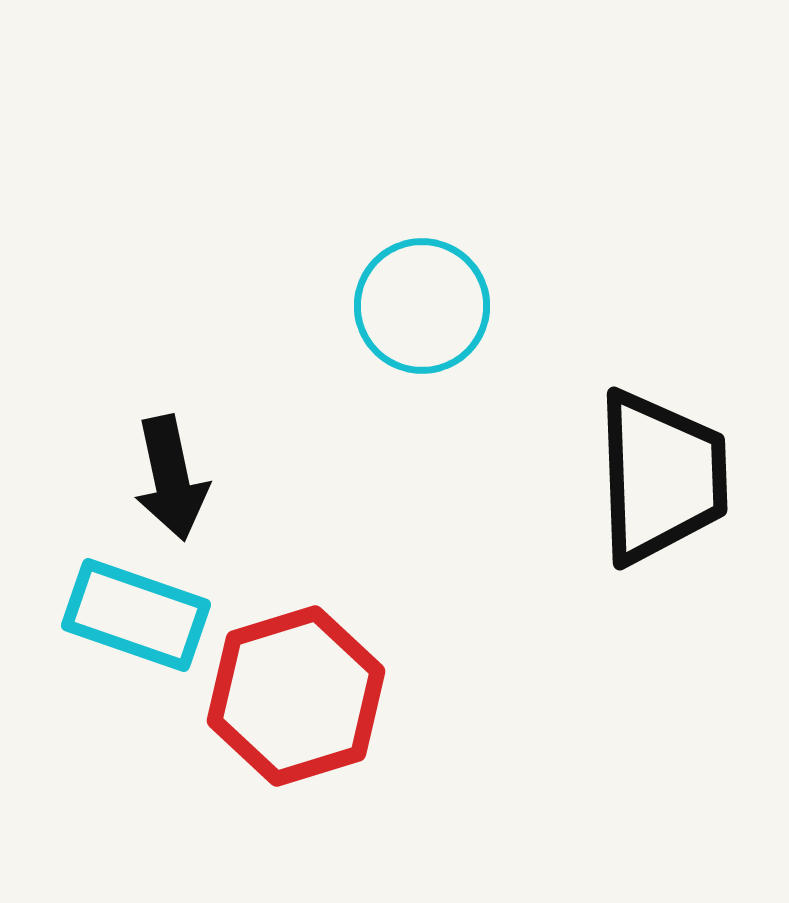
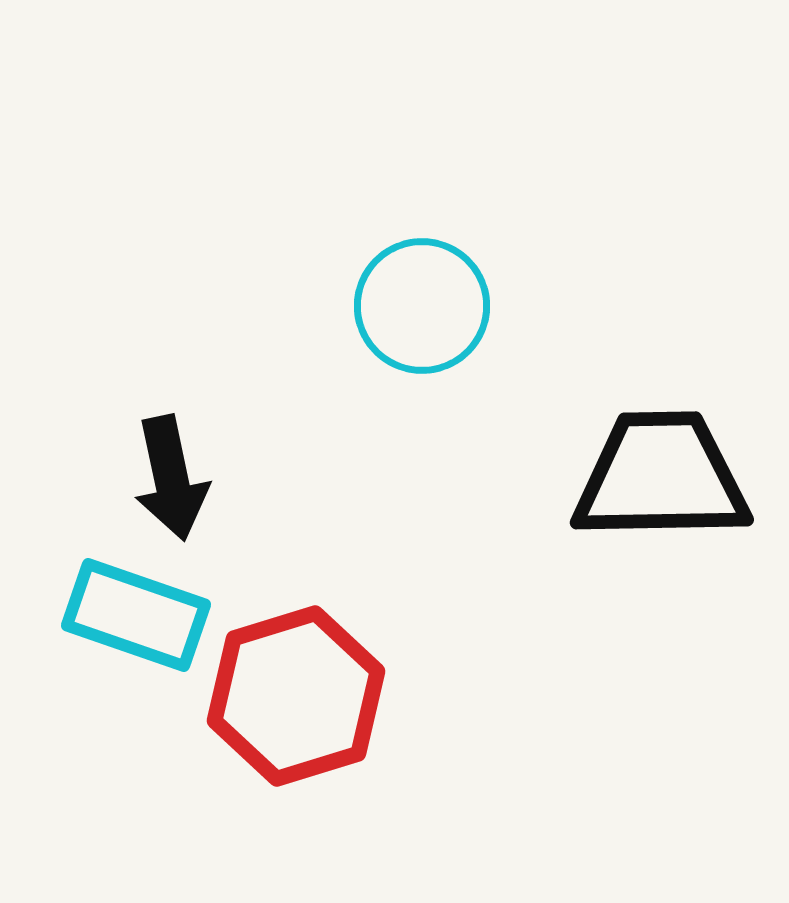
black trapezoid: rotated 89 degrees counterclockwise
